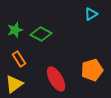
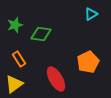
green star: moved 5 px up
green diamond: rotated 20 degrees counterclockwise
orange pentagon: moved 4 px left, 8 px up; rotated 10 degrees counterclockwise
